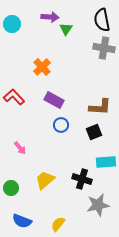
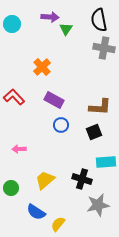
black semicircle: moved 3 px left
pink arrow: moved 1 px left, 1 px down; rotated 128 degrees clockwise
blue semicircle: moved 14 px right, 9 px up; rotated 12 degrees clockwise
